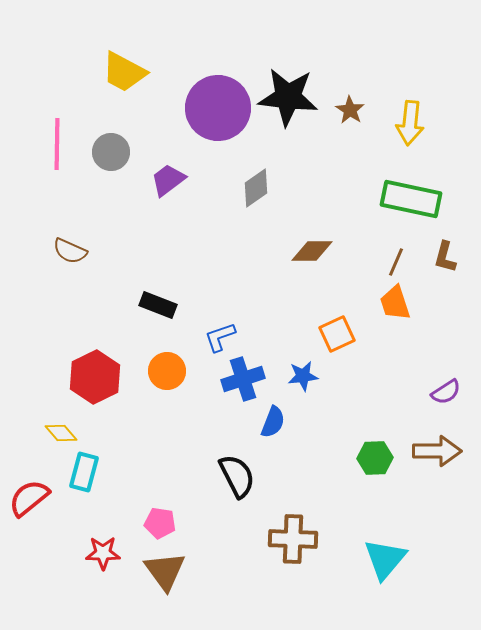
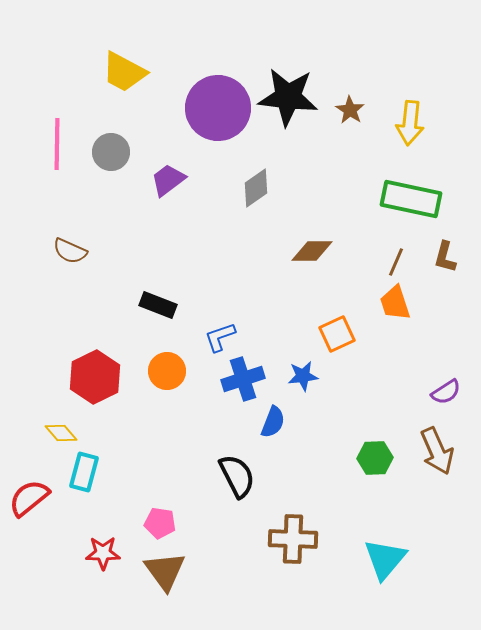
brown arrow: rotated 66 degrees clockwise
